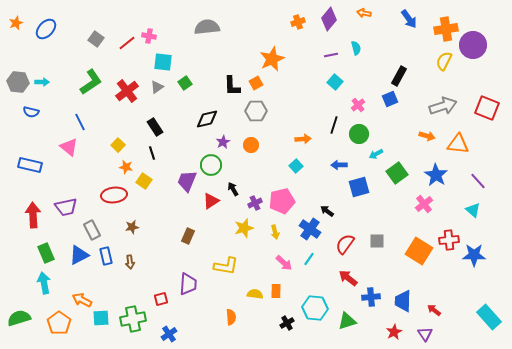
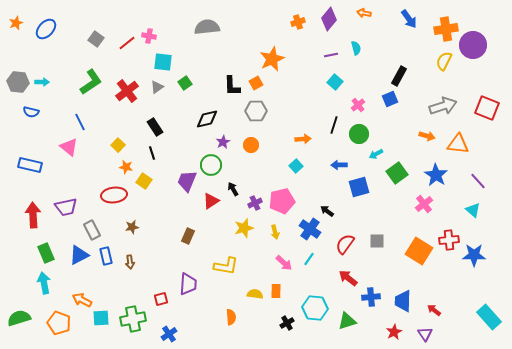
orange pentagon at (59, 323): rotated 15 degrees counterclockwise
